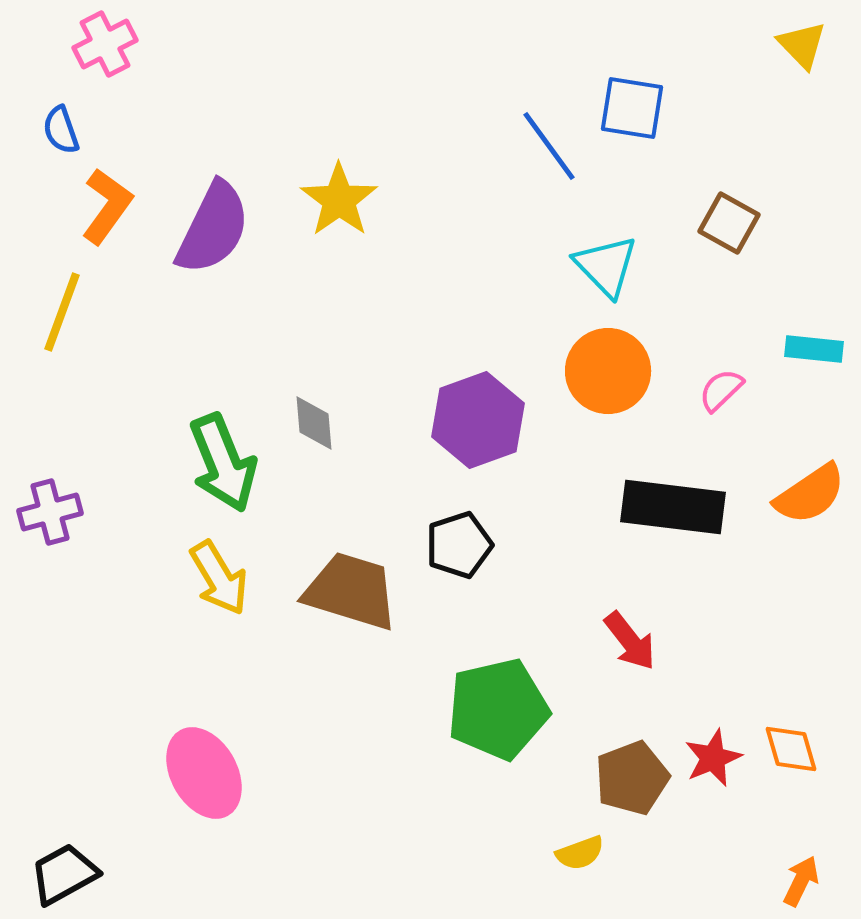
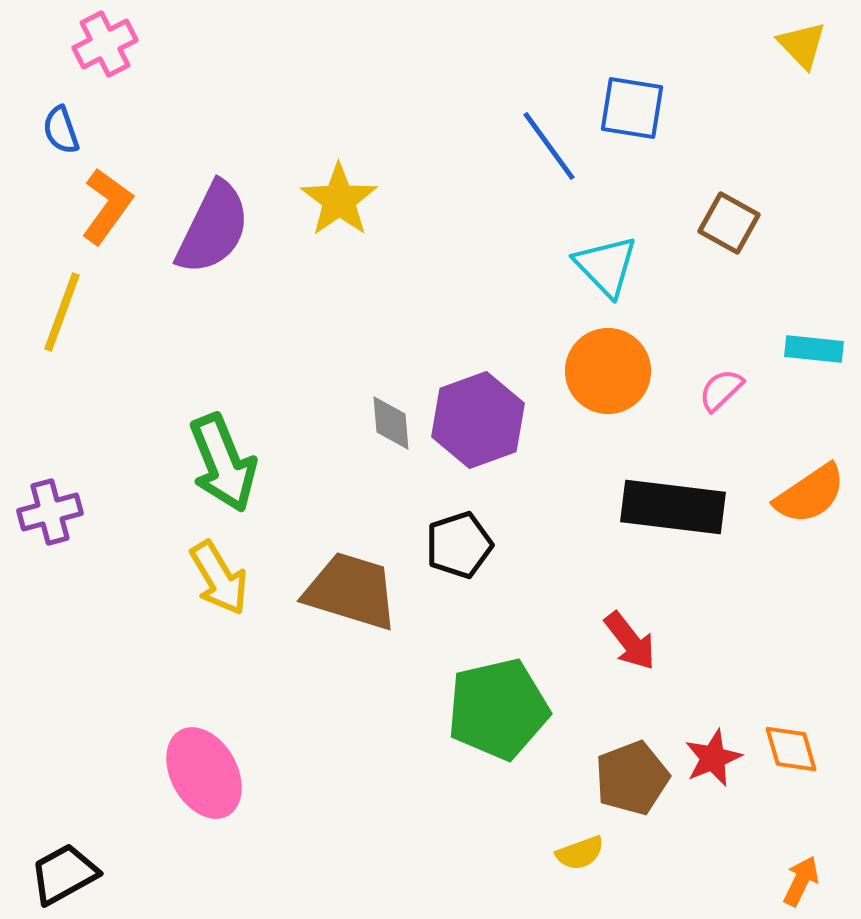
gray diamond: moved 77 px right
